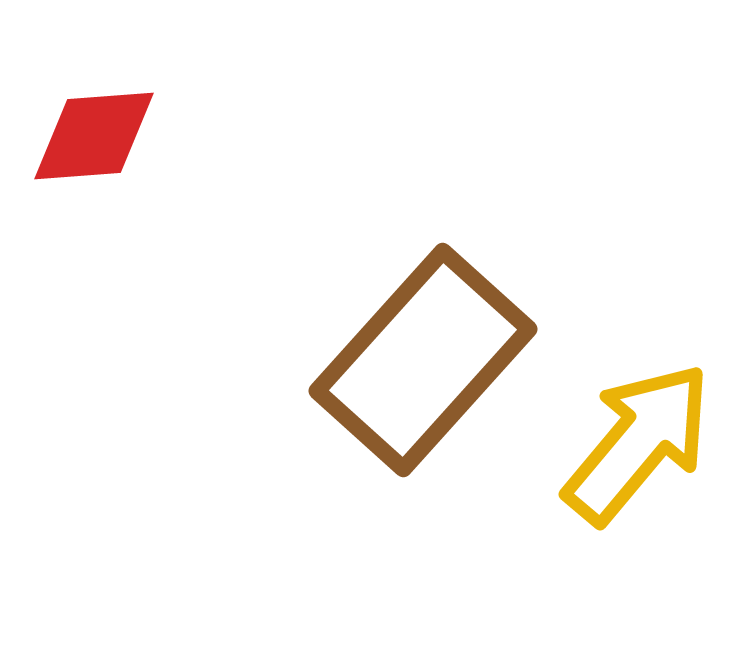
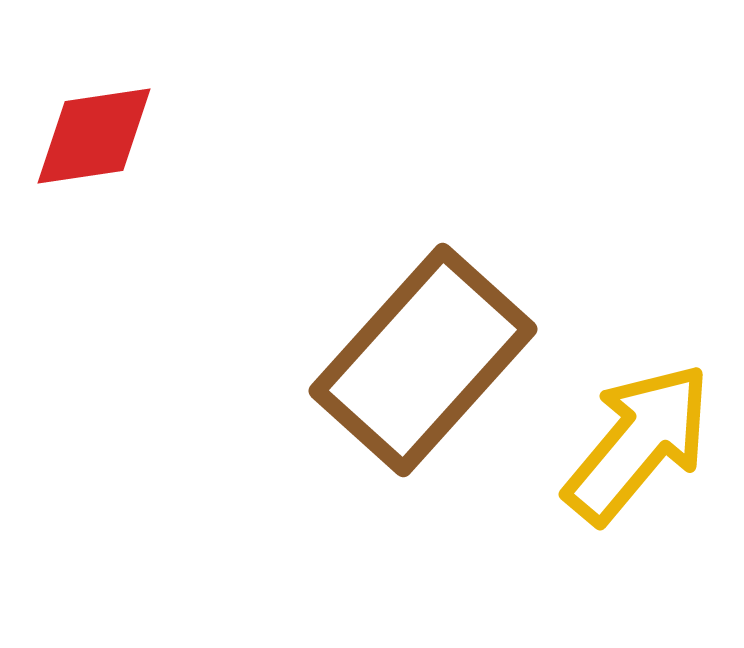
red diamond: rotated 4 degrees counterclockwise
